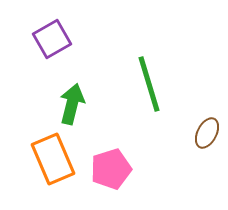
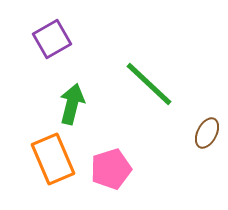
green line: rotated 30 degrees counterclockwise
